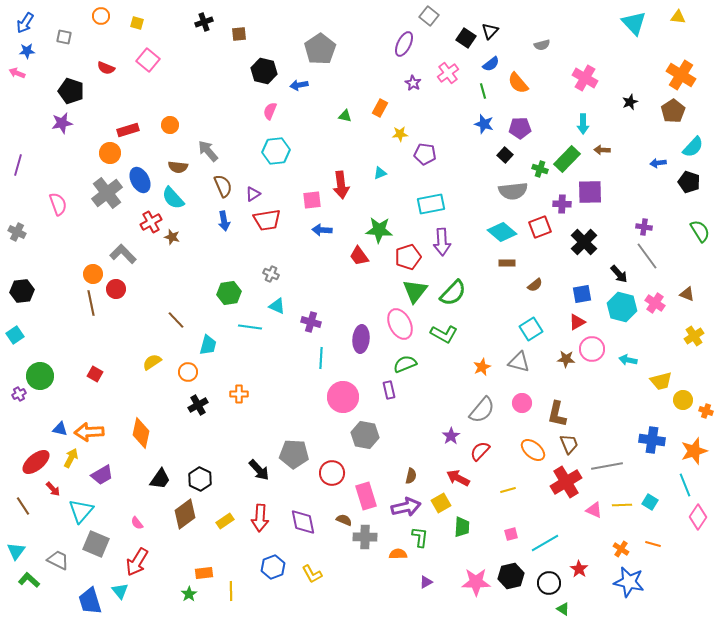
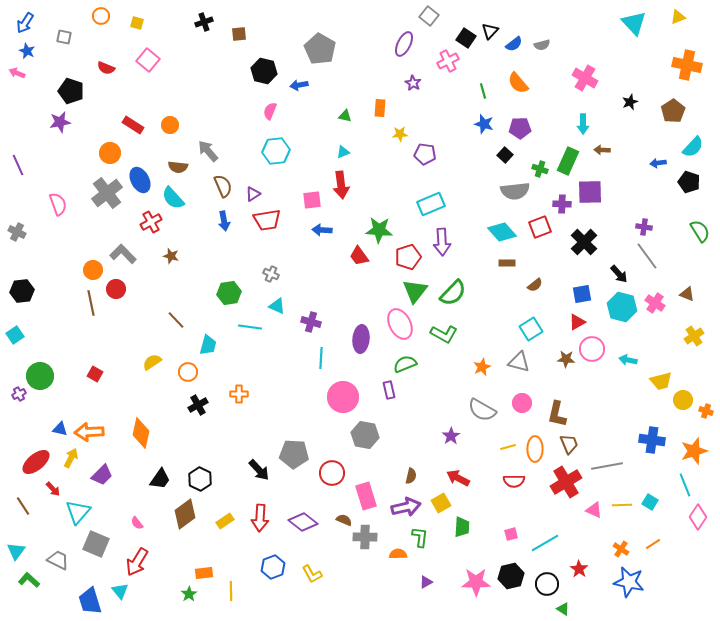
yellow triangle at (678, 17): rotated 28 degrees counterclockwise
gray pentagon at (320, 49): rotated 8 degrees counterclockwise
blue star at (27, 51): rotated 28 degrees clockwise
blue semicircle at (491, 64): moved 23 px right, 20 px up
pink cross at (448, 73): moved 12 px up; rotated 10 degrees clockwise
orange cross at (681, 75): moved 6 px right, 10 px up; rotated 20 degrees counterclockwise
orange rectangle at (380, 108): rotated 24 degrees counterclockwise
purple star at (62, 123): moved 2 px left, 1 px up
red rectangle at (128, 130): moved 5 px right, 5 px up; rotated 50 degrees clockwise
green rectangle at (567, 159): moved 1 px right, 2 px down; rotated 20 degrees counterclockwise
purple line at (18, 165): rotated 40 degrees counterclockwise
cyan triangle at (380, 173): moved 37 px left, 21 px up
gray semicircle at (513, 191): moved 2 px right
cyan rectangle at (431, 204): rotated 12 degrees counterclockwise
cyan diamond at (502, 232): rotated 8 degrees clockwise
brown star at (172, 237): moved 1 px left, 19 px down
orange circle at (93, 274): moved 4 px up
gray semicircle at (482, 410): rotated 80 degrees clockwise
orange ellipse at (533, 450): moved 2 px right, 1 px up; rotated 50 degrees clockwise
red semicircle at (480, 451): moved 34 px right, 30 px down; rotated 135 degrees counterclockwise
purple trapezoid at (102, 475): rotated 15 degrees counterclockwise
yellow line at (508, 490): moved 43 px up
cyan triangle at (81, 511): moved 3 px left, 1 px down
purple diamond at (303, 522): rotated 40 degrees counterclockwise
orange line at (653, 544): rotated 49 degrees counterclockwise
black circle at (549, 583): moved 2 px left, 1 px down
